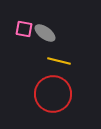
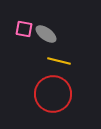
gray ellipse: moved 1 px right, 1 px down
